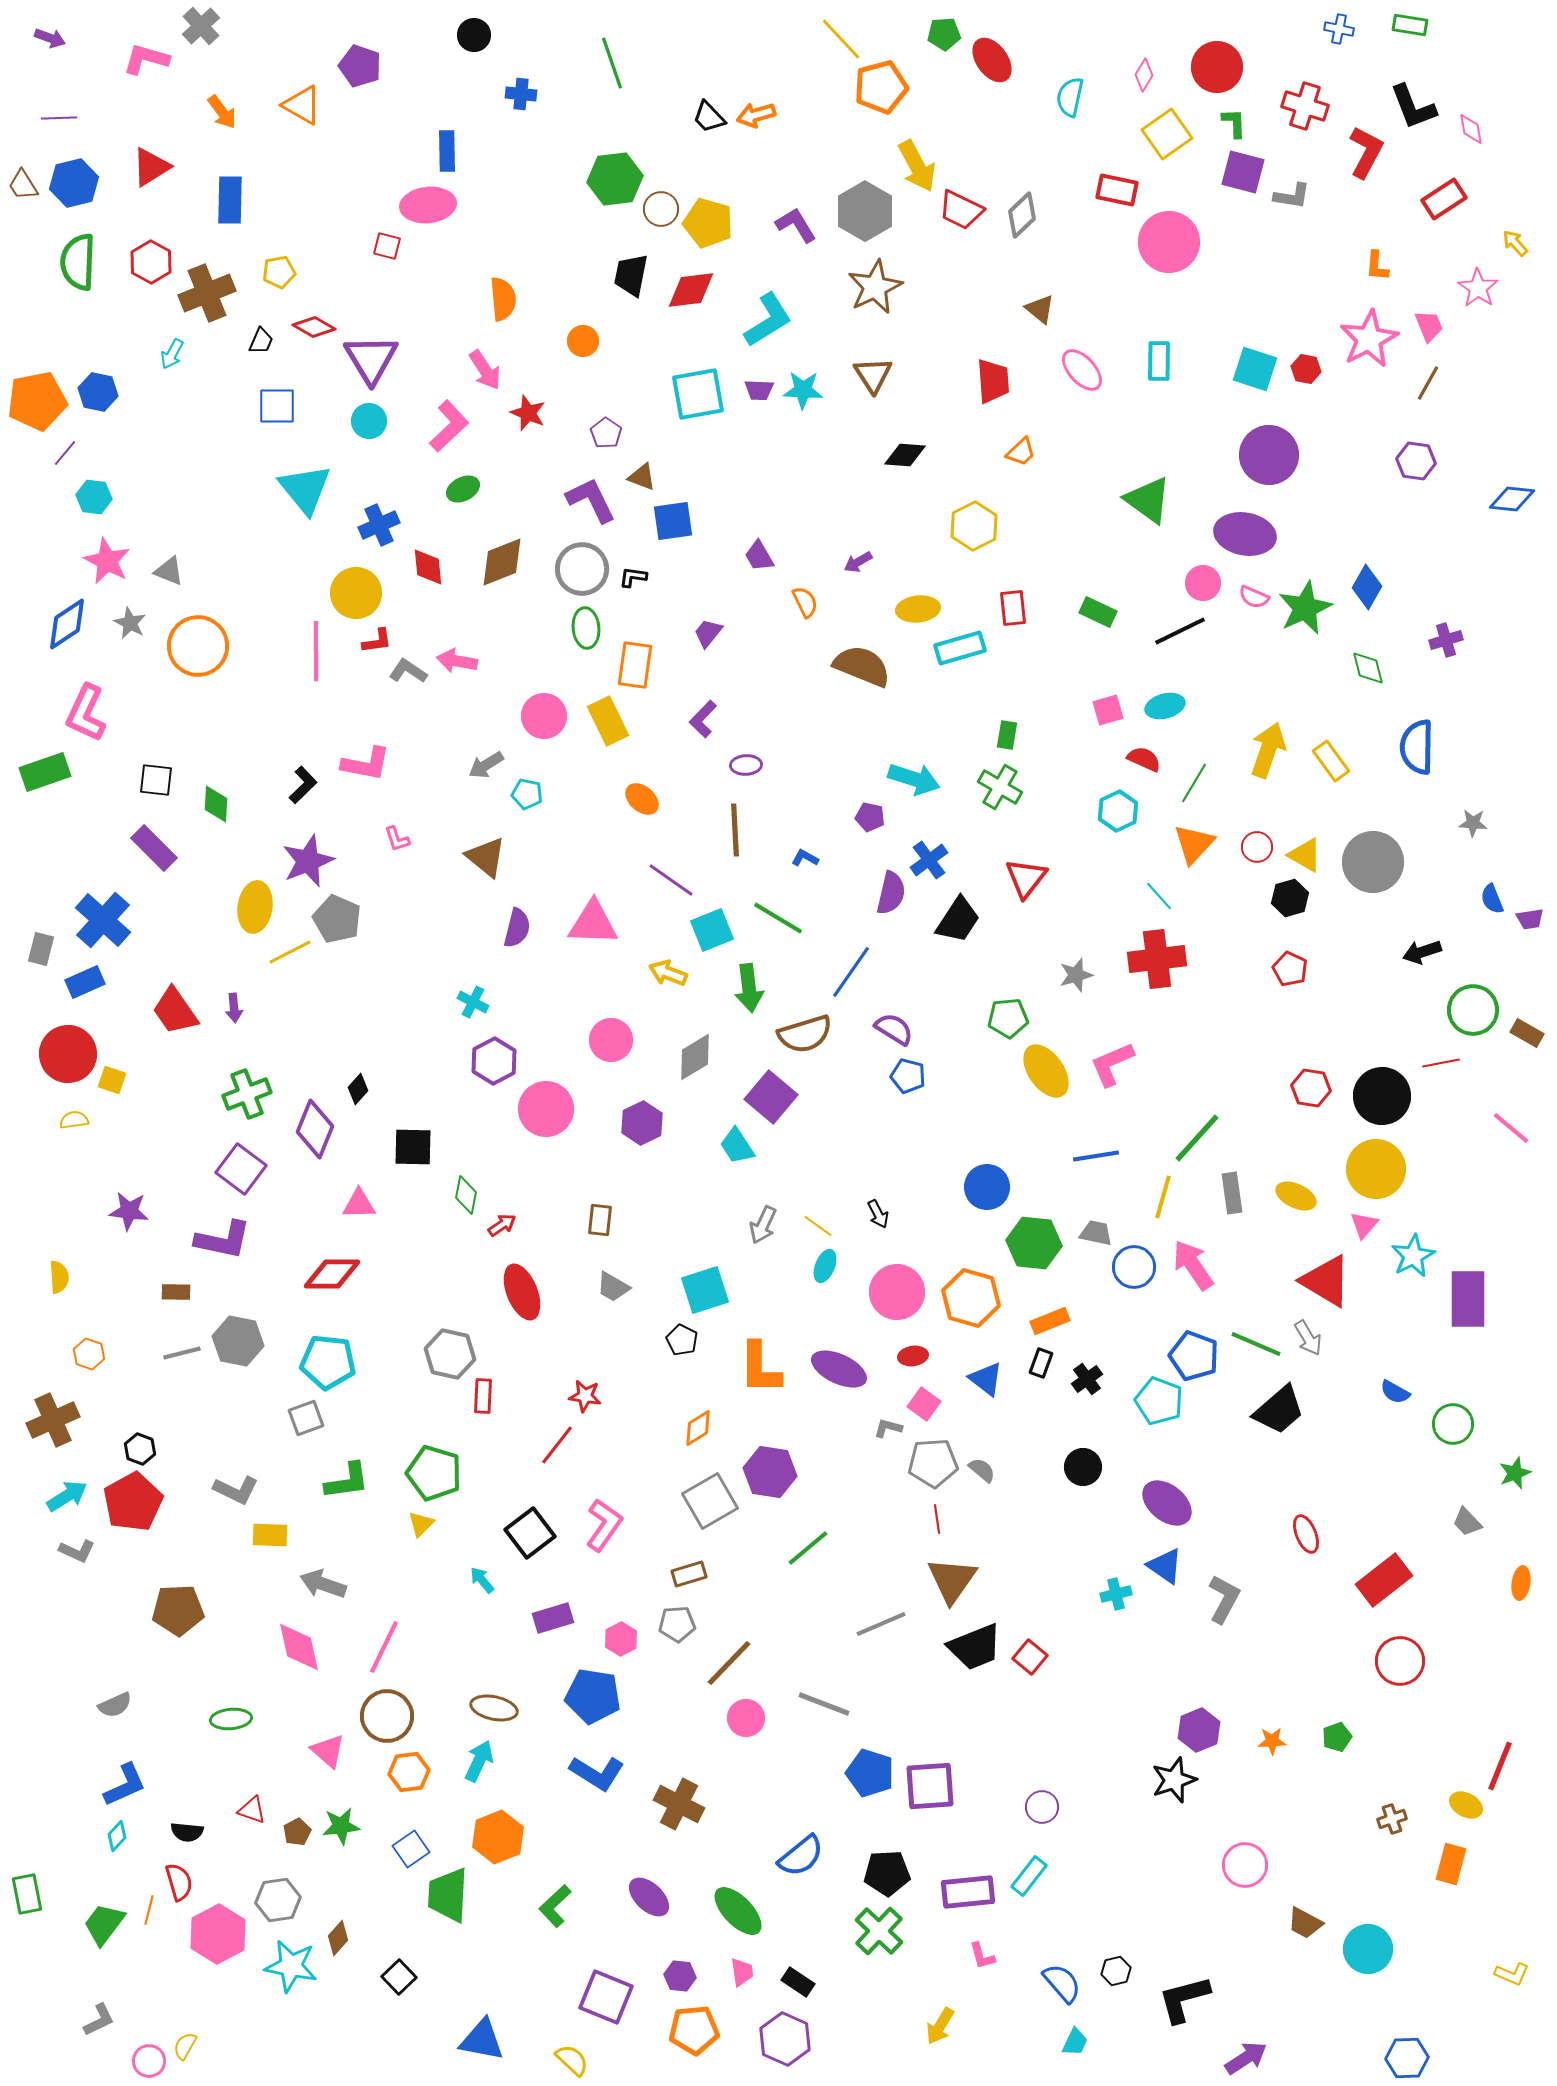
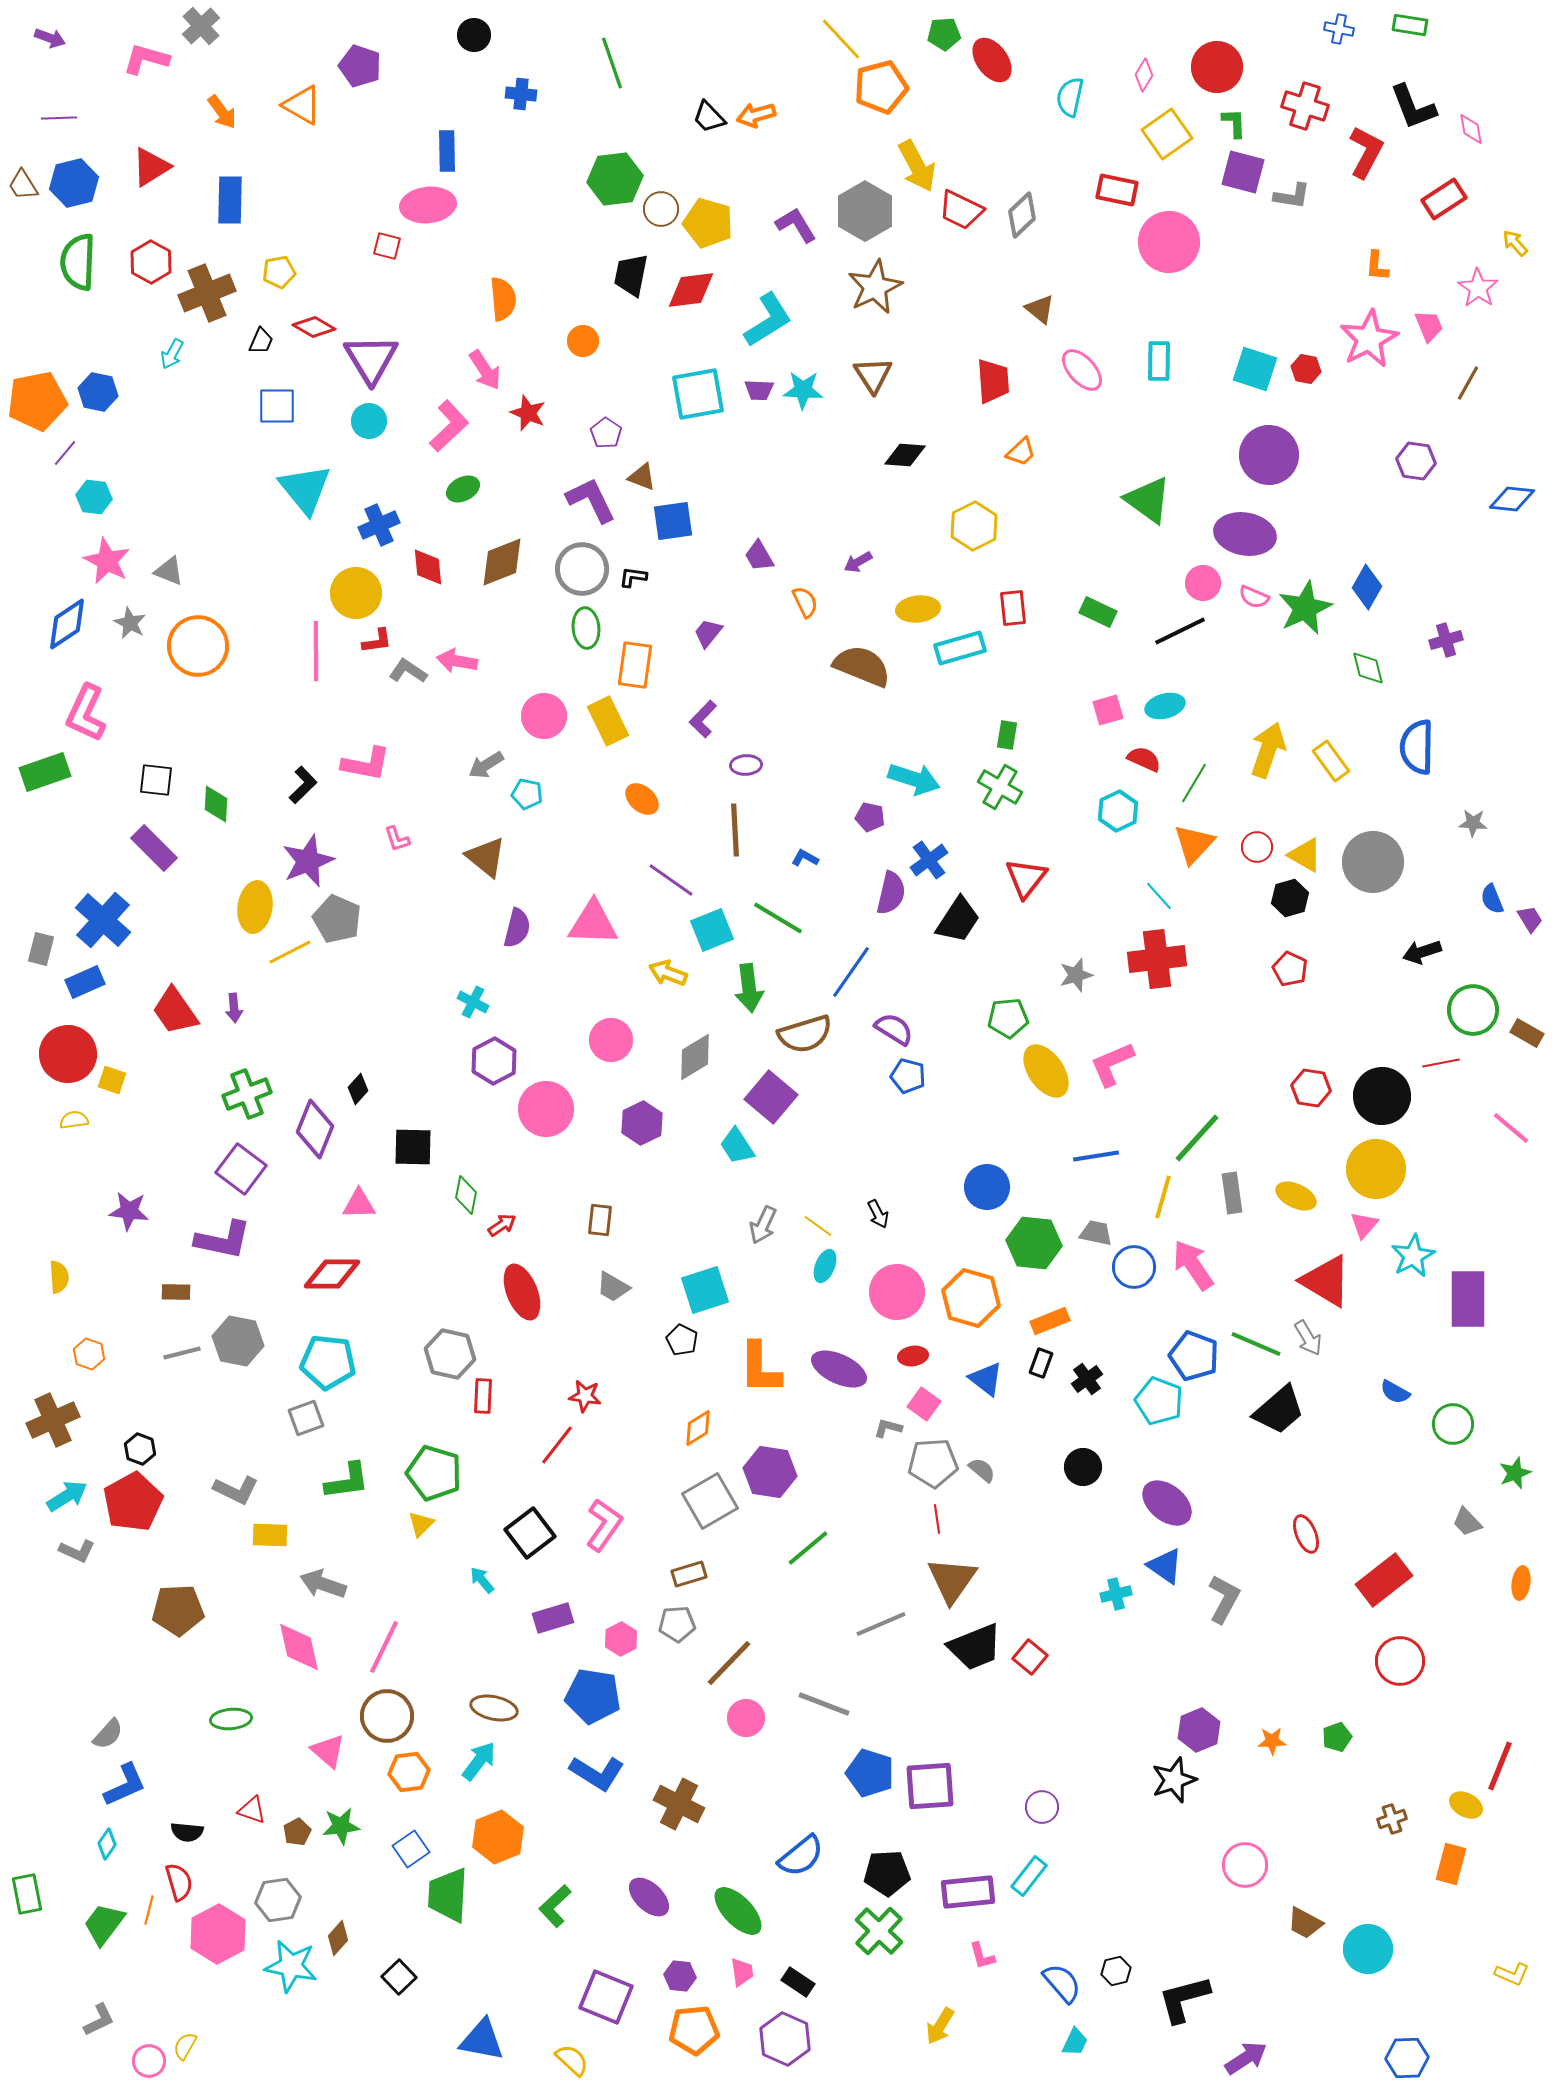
brown line at (1428, 383): moved 40 px right
purple trapezoid at (1530, 919): rotated 112 degrees counterclockwise
gray semicircle at (115, 1705): moved 7 px left, 29 px down; rotated 24 degrees counterclockwise
cyan arrow at (479, 1761): rotated 12 degrees clockwise
cyan diamond at (117, 1836): moved 10 px left, 8 px down; rotated 8 degrees counterclockwise
